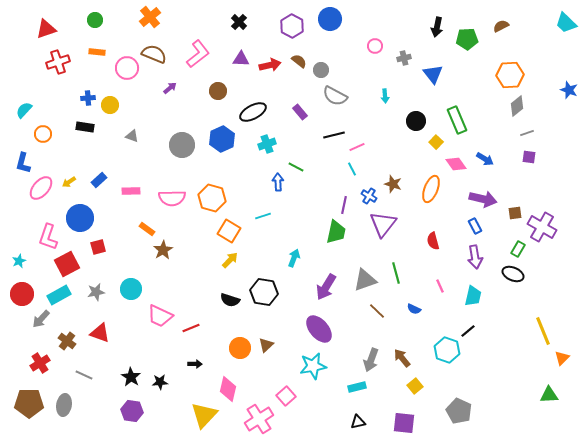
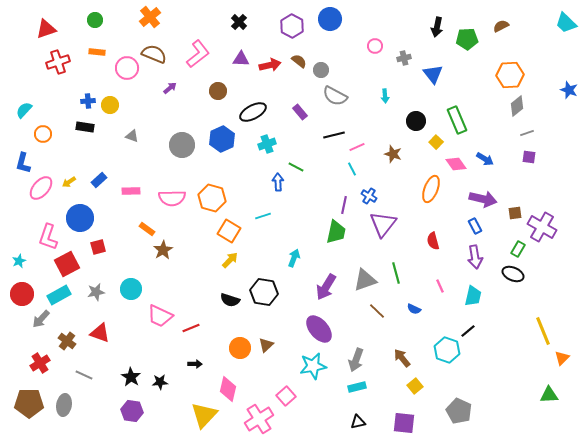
blue cross at (88, 98): moved 3 px down
brown star at (393, 184): moved 30 px up
gray arrow at (371, 360): moved 15 px left
